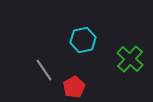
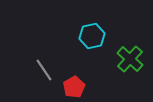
cyan hexagon: moved 9 px right, 4 px up
